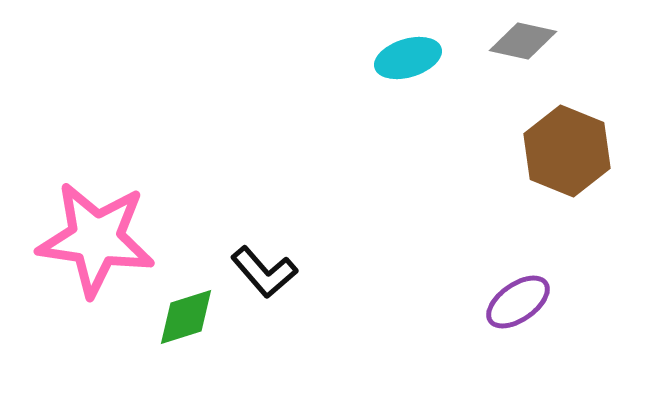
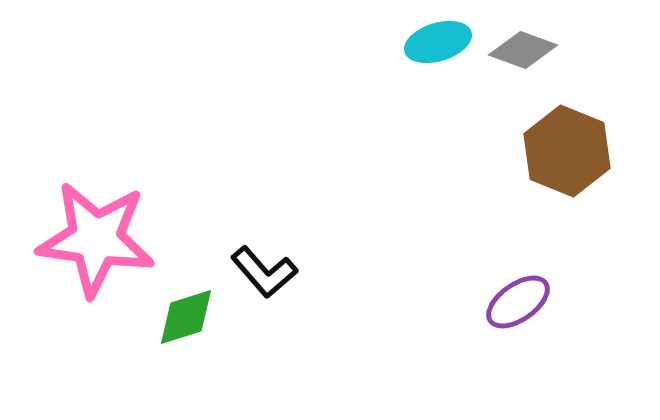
gray diamond: moved 9 px down; rotated 8 degrees clockwise
cyan ellipse: moved 30 px right, 16 px up
